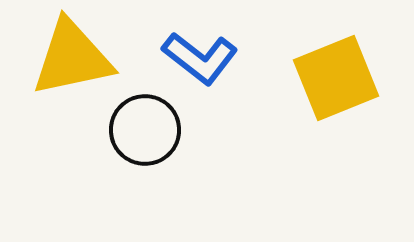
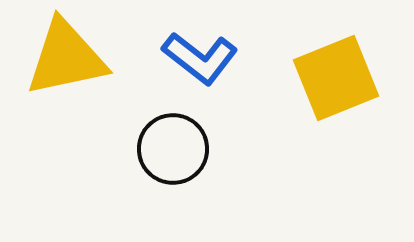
yellow triangle: moved 6 px left
black circle: moved 28 px right, 19 px down
